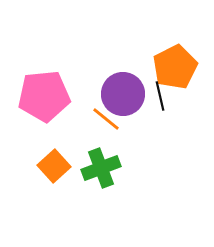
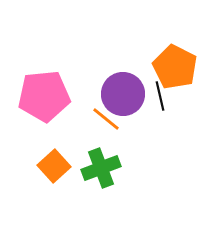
orange pentagon: rotated 18 degrees counterclockwise
